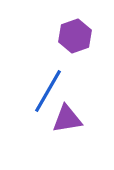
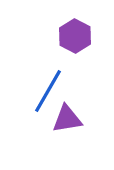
purple hexagon: rotated 12 degrees counterclockwise
